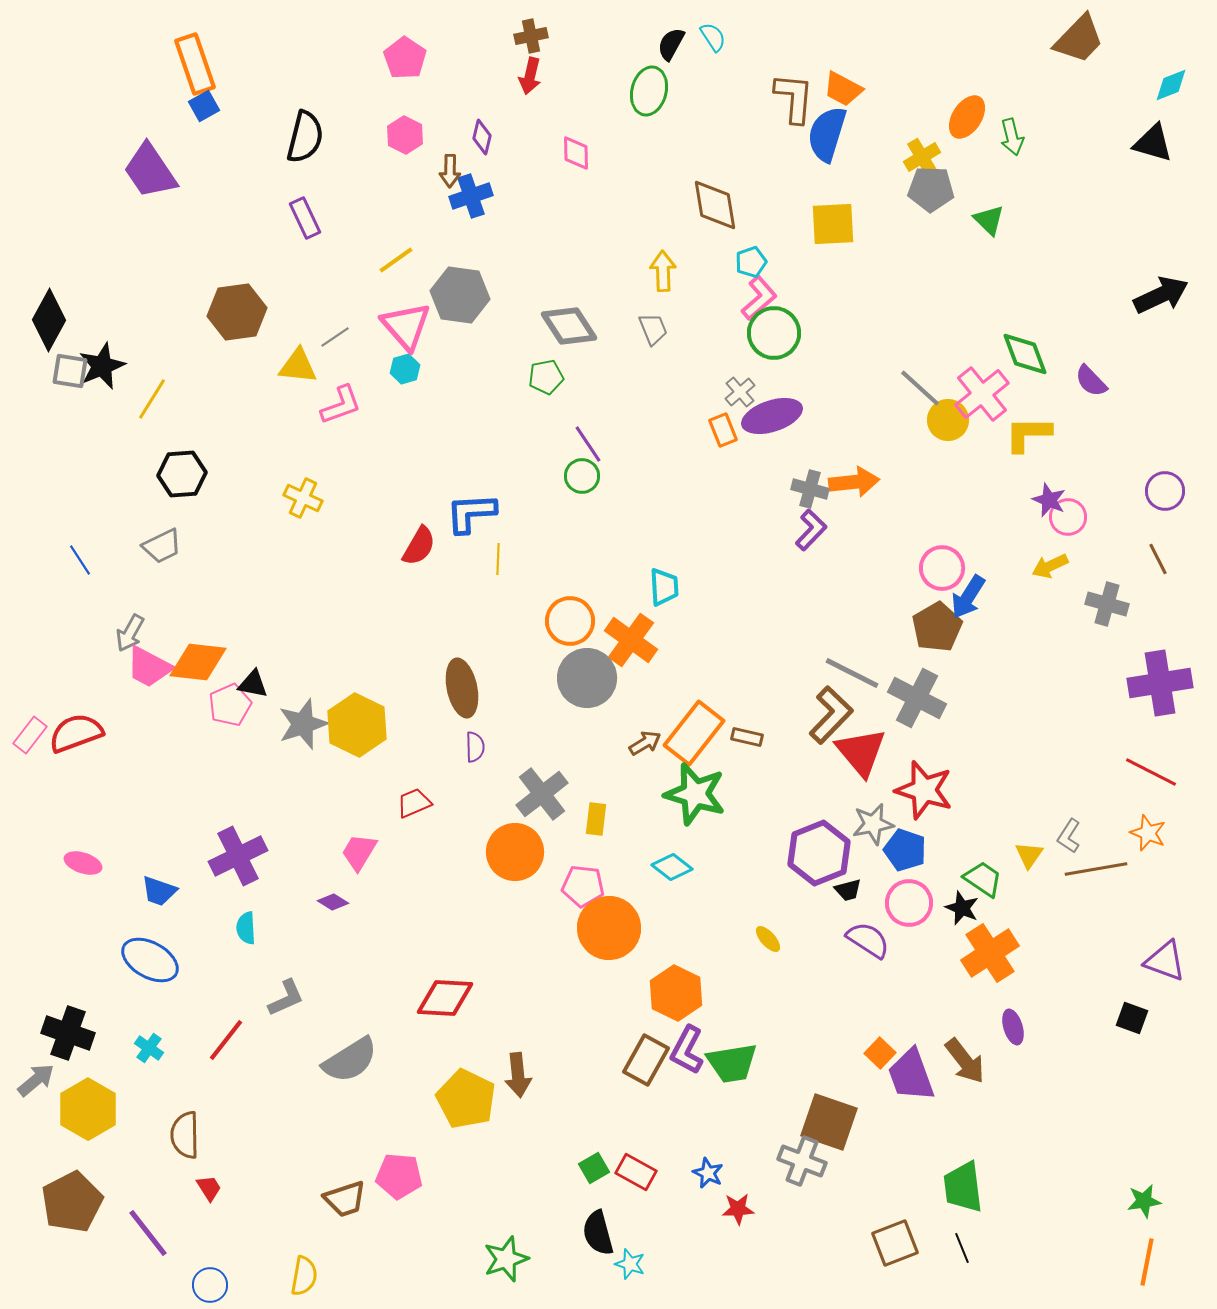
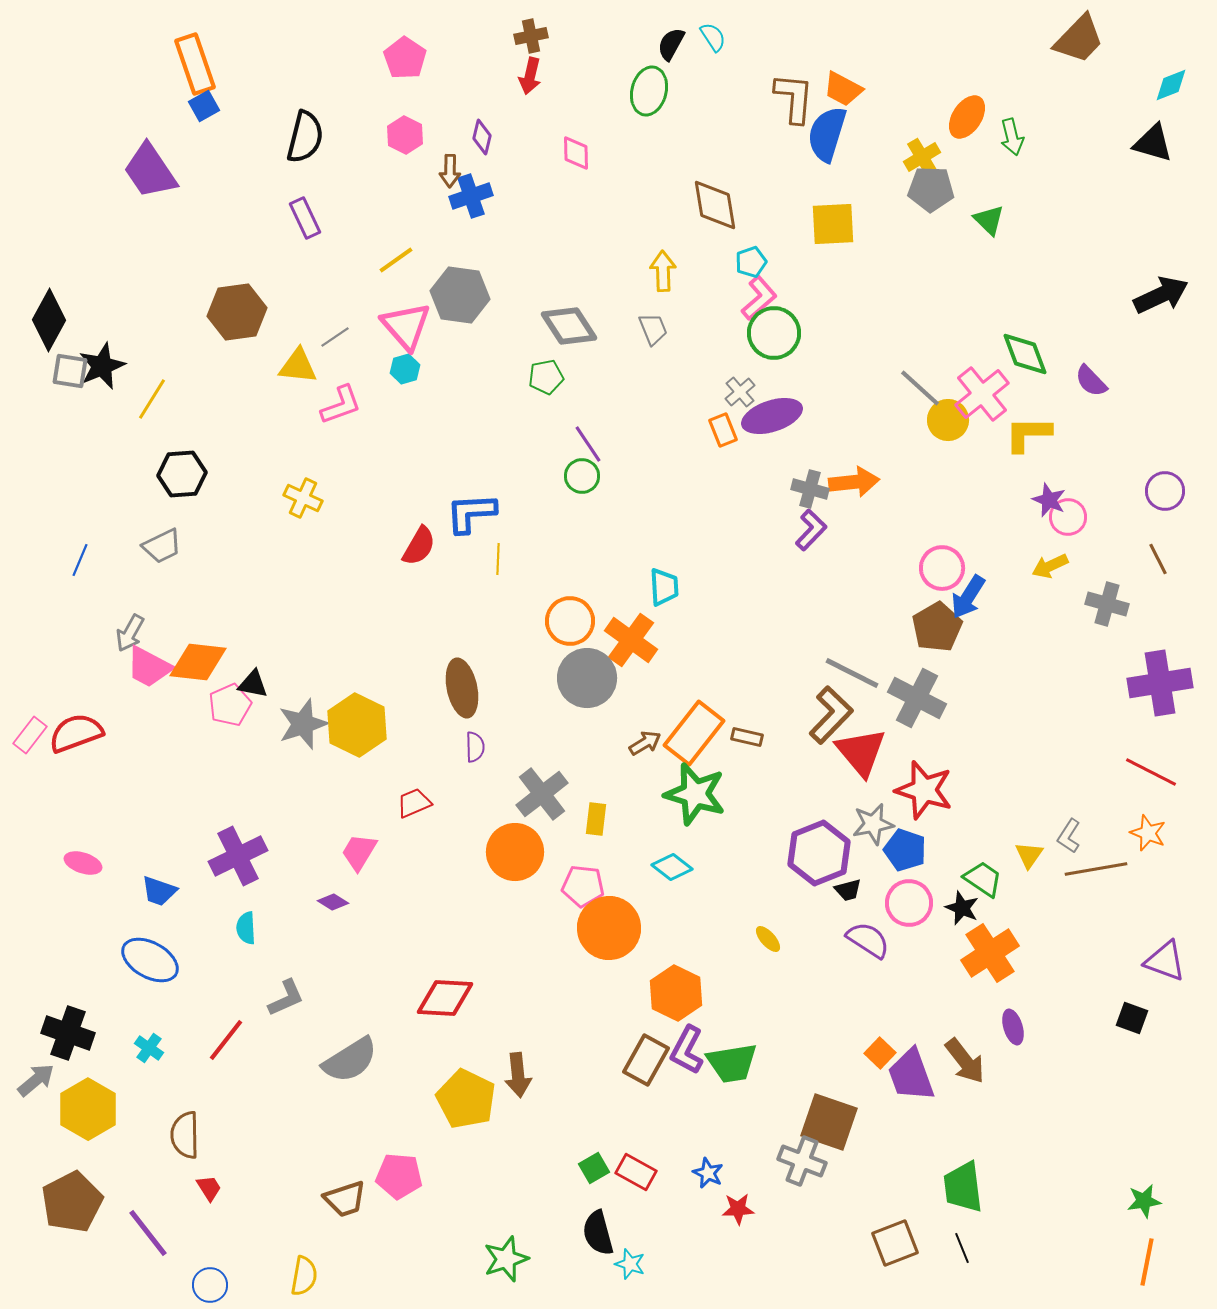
blue line at (80, 560): rotated 56 degrees clockwise
